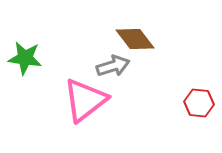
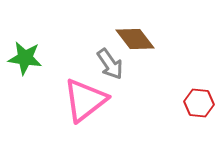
gray arrow: moved 3 px left, 2 px up; rotated 72 degrees clockwise
